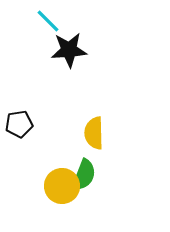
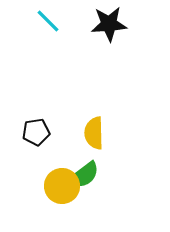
black star: moved 40 px right, 26 px up
black pentagon: moved 17 px right, 8 px down
green semicircle: rotated 32 degrees clockwise
